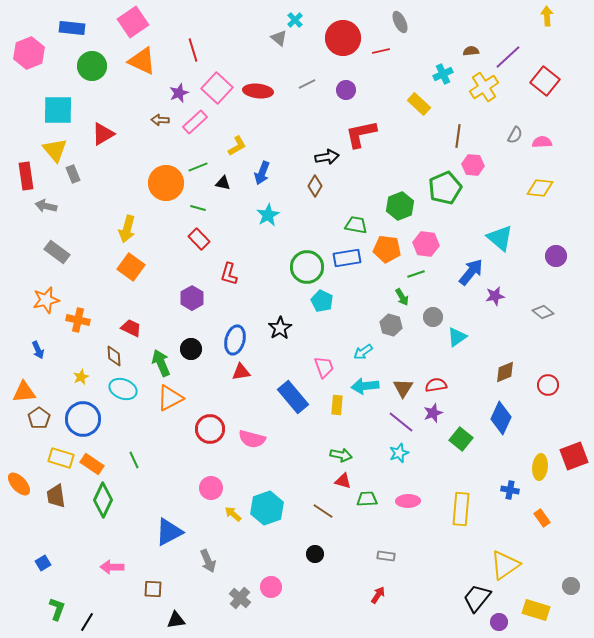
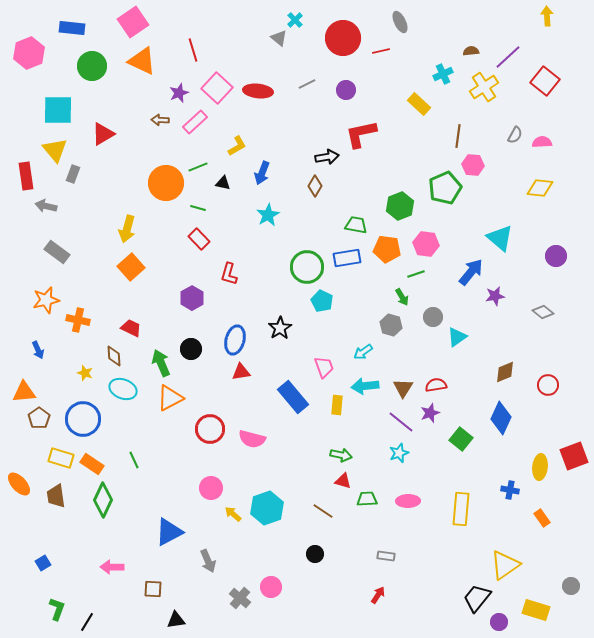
gray rectangle at (73, 174): rotated 42 degrees clockwise
orange square at (131, 267): rotated 12 degrees clockwise
yellow star at (81, 377): moved 4 px right, 4 px up; rotated 28 degrees counterclockwise
purple star at (433, 413): moved 3 px left
